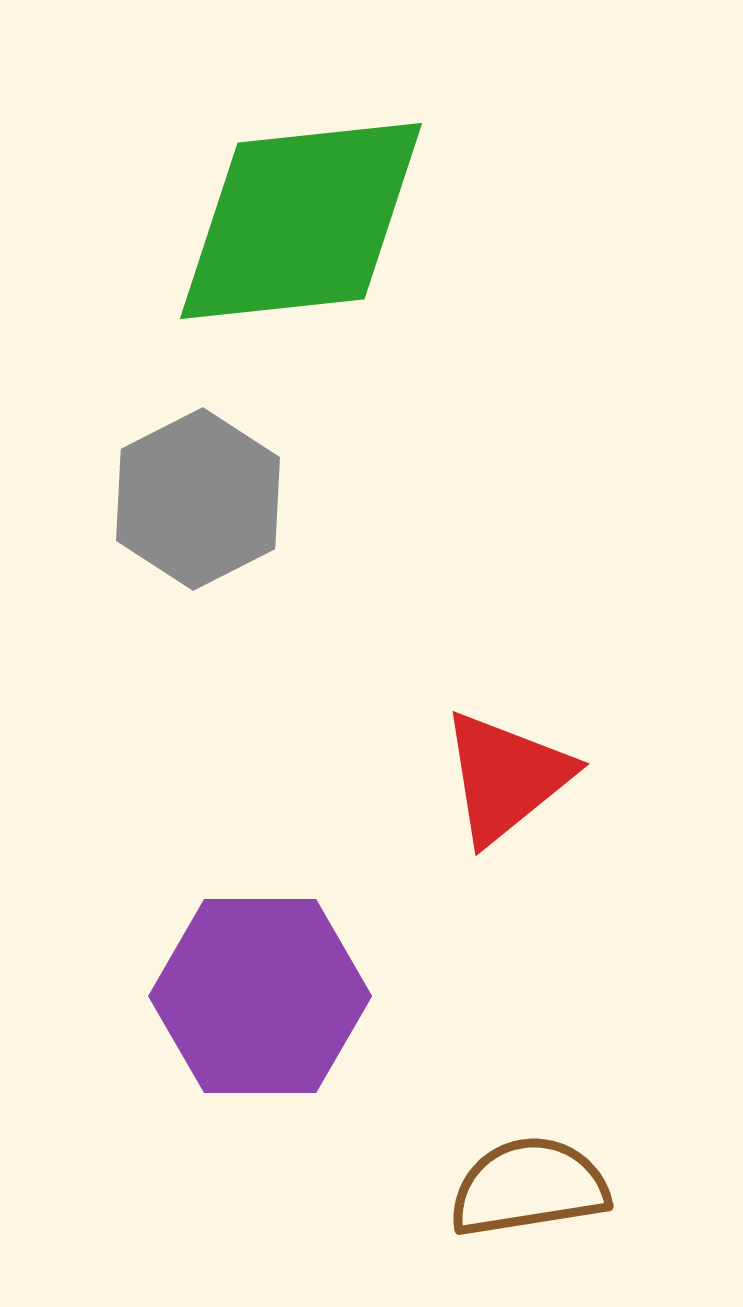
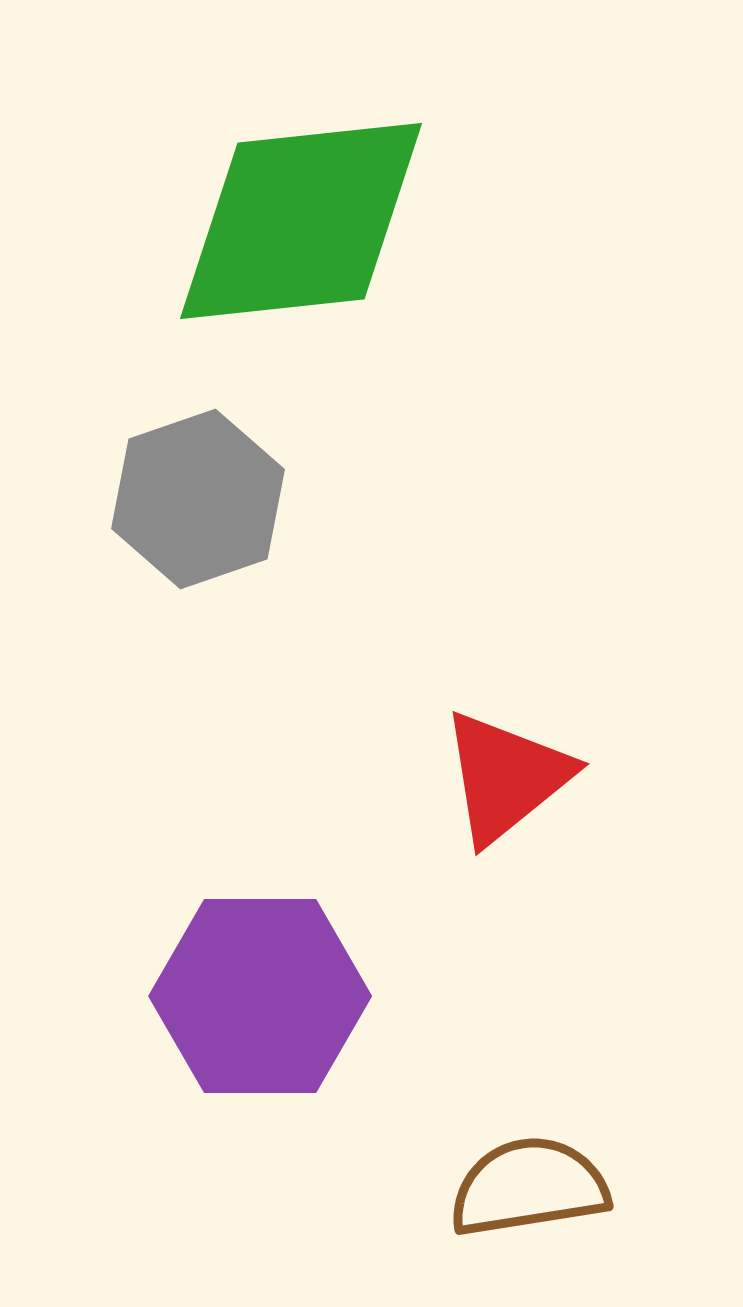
gray hexagon: rotated 8 degrees clockwise
